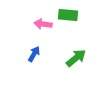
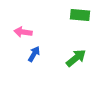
green rectangle: moved 12 px right
pink arrow: moved 20 px left, 8 px down
